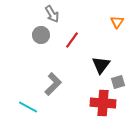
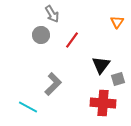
gray square: moved 3 px up
